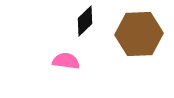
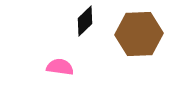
pink semicircle: moved 6 px left, 6 px down
